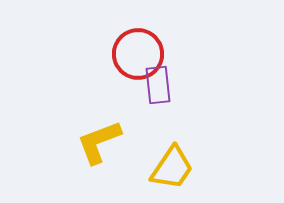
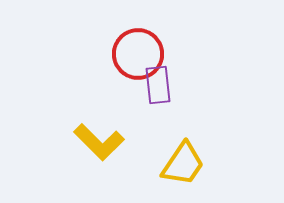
yellow L-shape: rotated 114 degrees counterclockwise
yellow trapezoid: moved 11 px right, 4 px up
